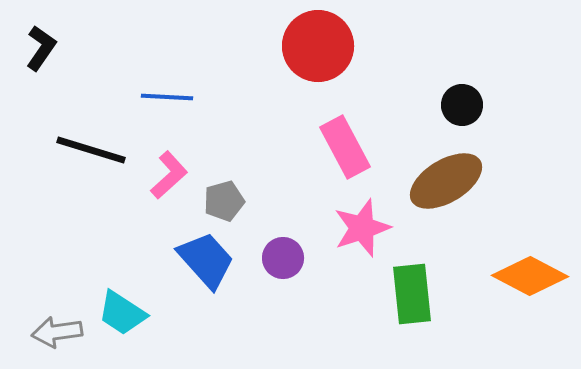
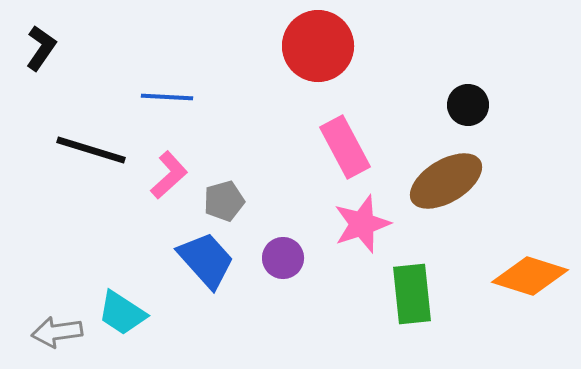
black circle: moved 6 px right
pink star: moved 4 px up
orange diamond: rotated 10 degrees counterclockwise
